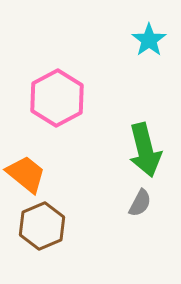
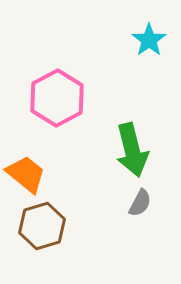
green arrow: moved 13 px left
brown hexagon: rotated 6 degrees clockwise
